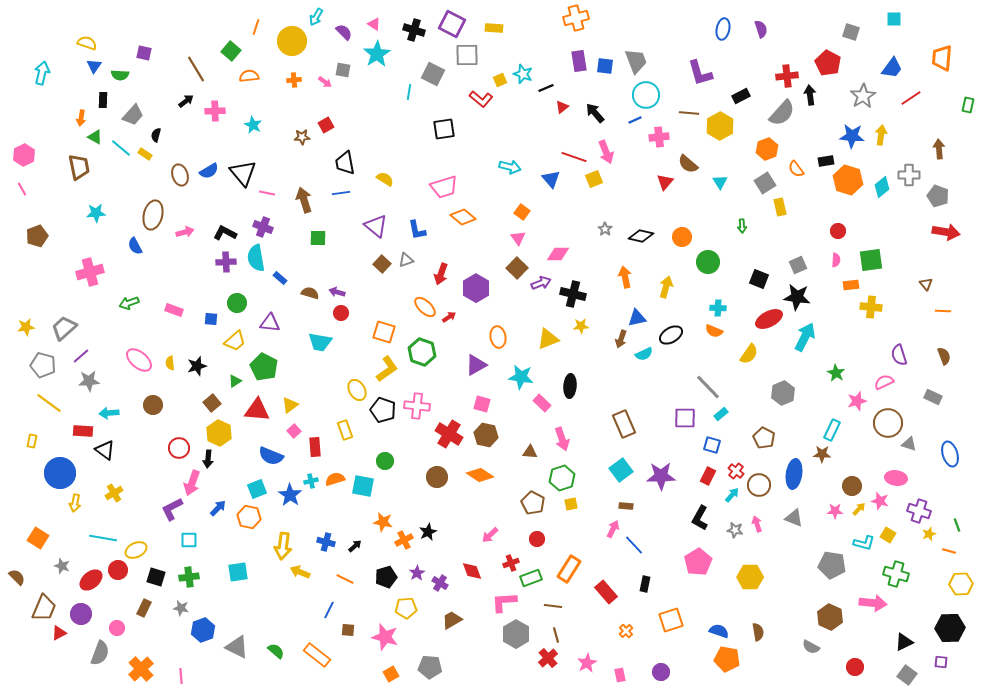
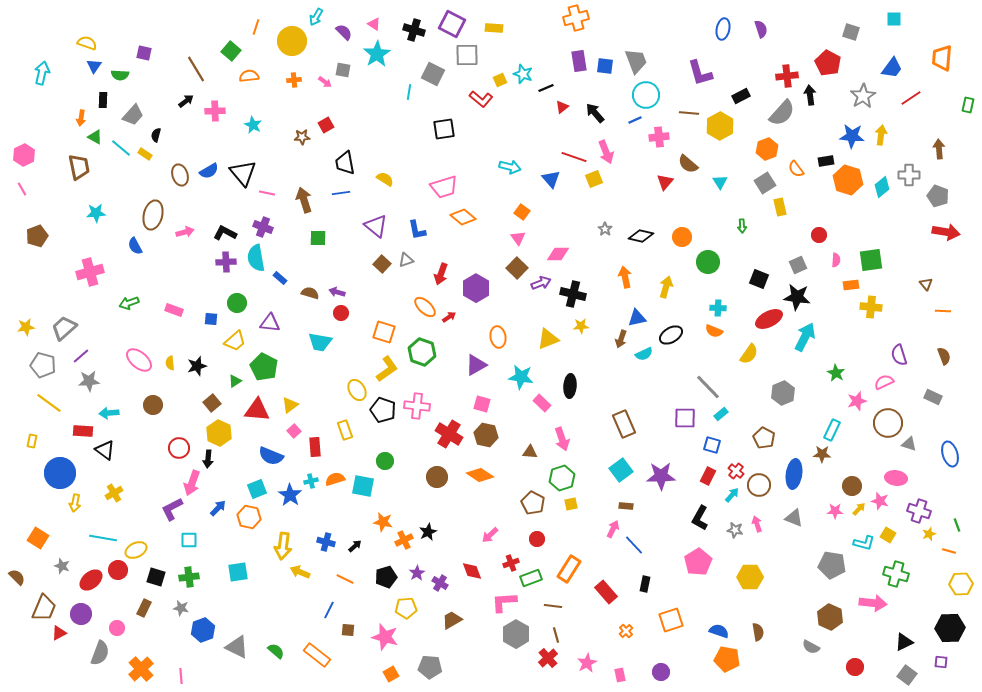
red circle at (838, 231): moved 19 px left, 4 px down
